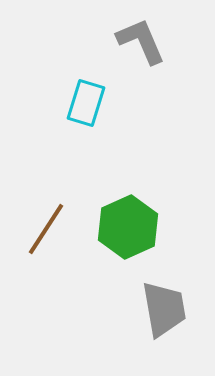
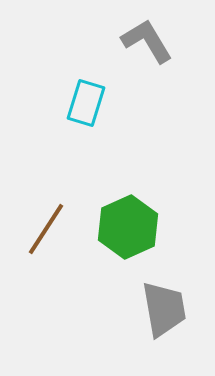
gray L-shape: moved 6 px right; rotated 8 degrees counterclockwise
